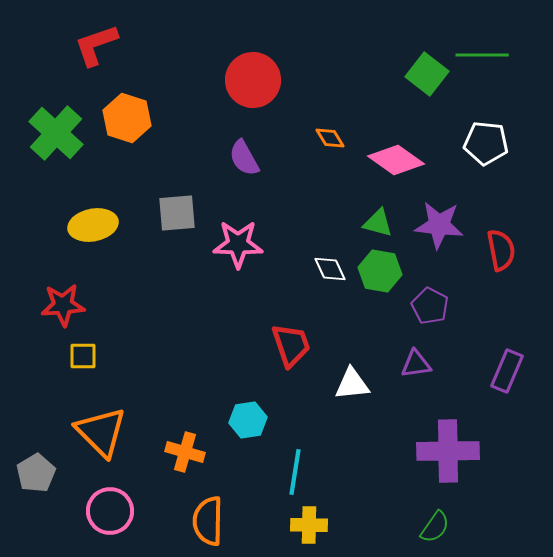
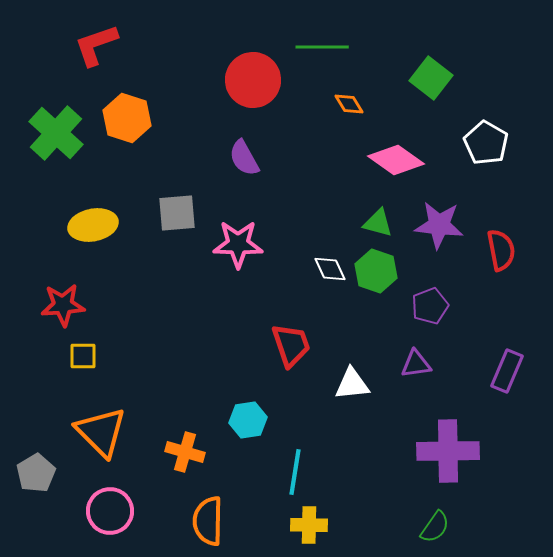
green line: moved 160 px left, 8 px up
green square: moved 4 px right, 4 px down
orange diamond: moved 19 px right, 34 px up
white pentagon: rotated 24 degrees clockwise
green hexagon: moved 4 px left; rotated 9 degrees clockwise
purple pentagon: rotated 24 degrees clockwise
